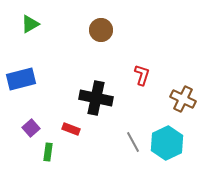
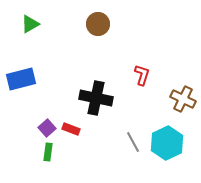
brown circle: moved 3 px left, 6 px up
purple square: moved 16 px right
